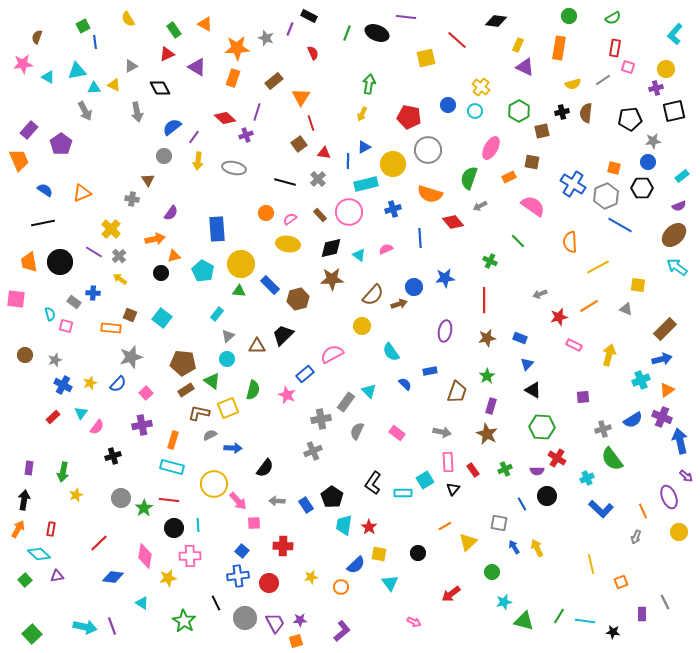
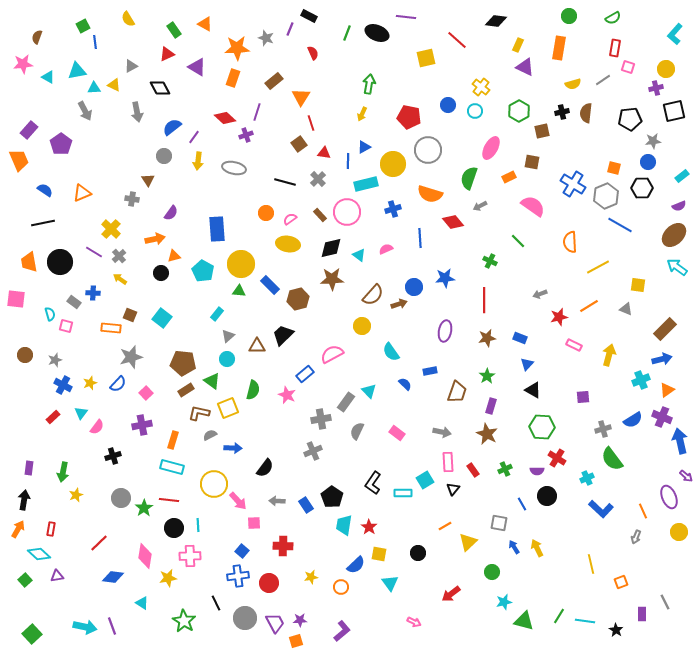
pink circle at (349, 212): moved 2 px left
black star at (613, 632): moved 3 px right, 2 px up; rotated 24 degrees clockwise
